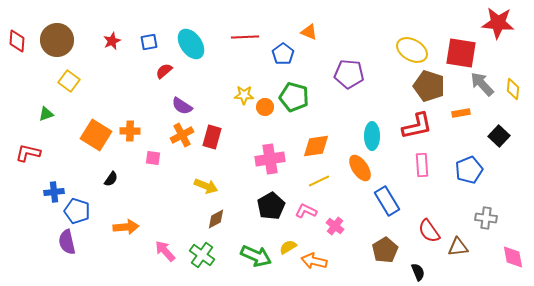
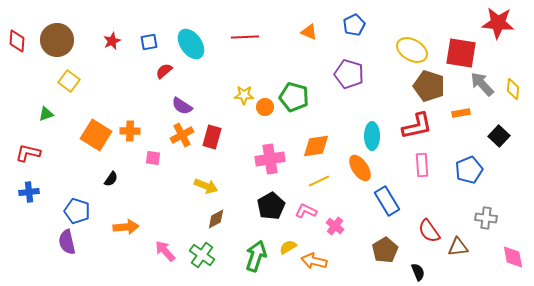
blue pentagon at (283, 54): moved 71 px right, 29 px up; rotated 10 degrees clockwise
purple pentagon at (349, 74): rotated 12 degrees clockwise
blue cross at (54, 192): moved 25 px left
green arrow at (256, 256): rotated 96 degrees counterclockwise
